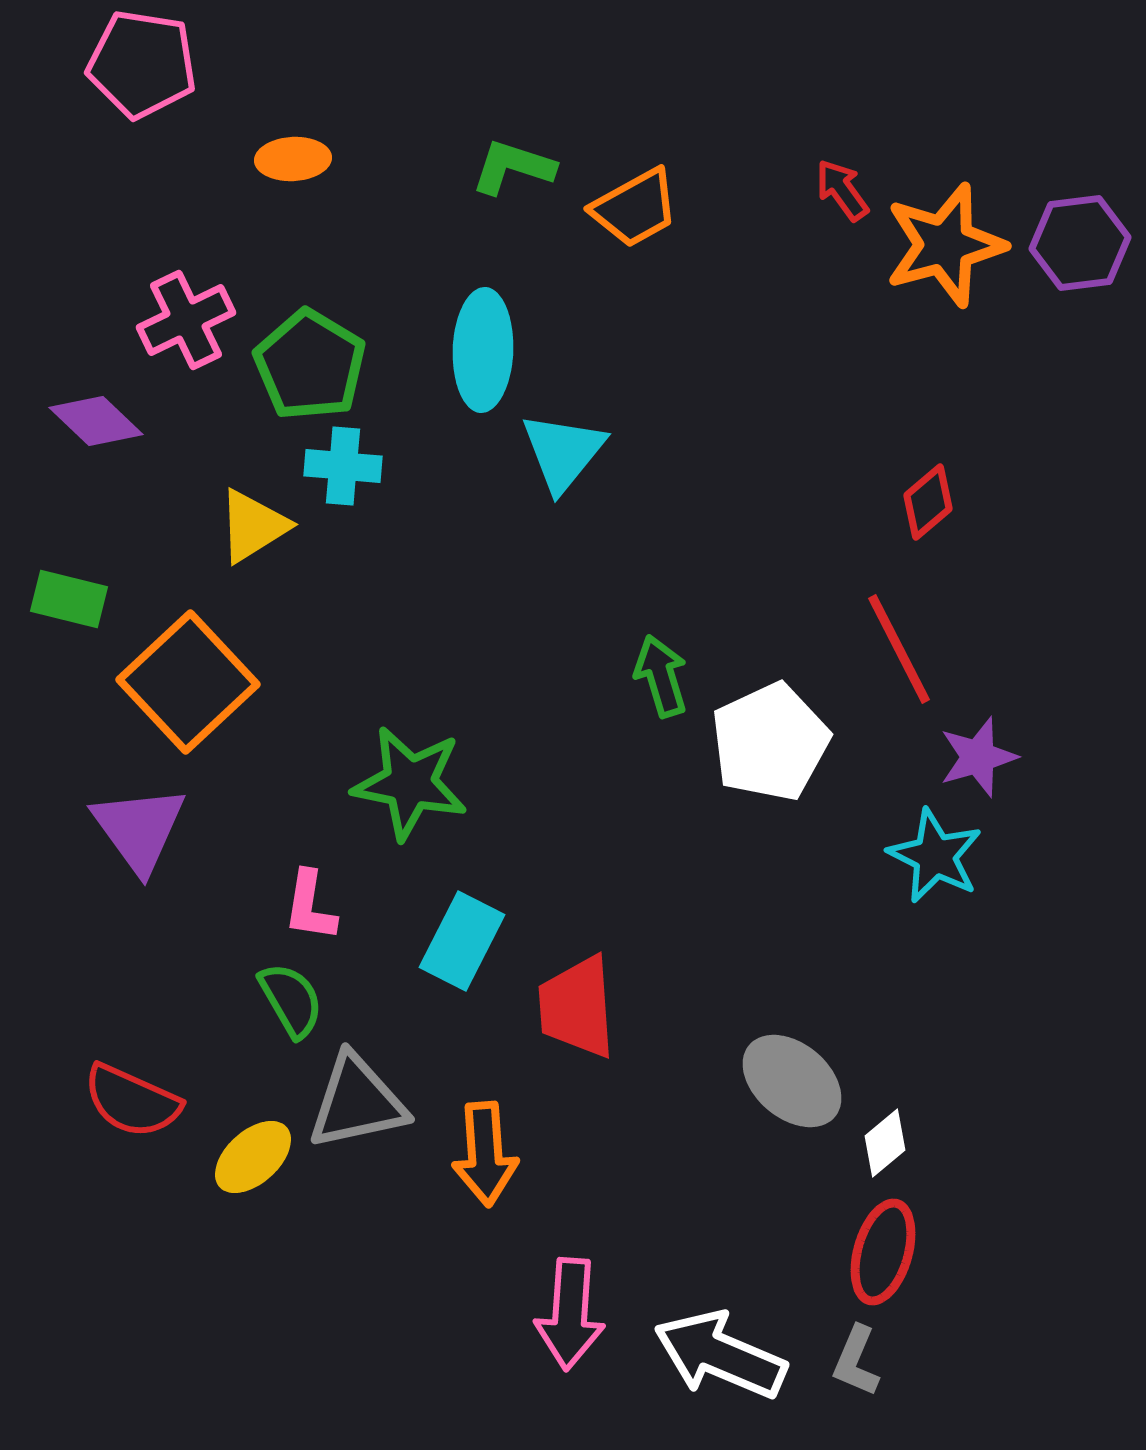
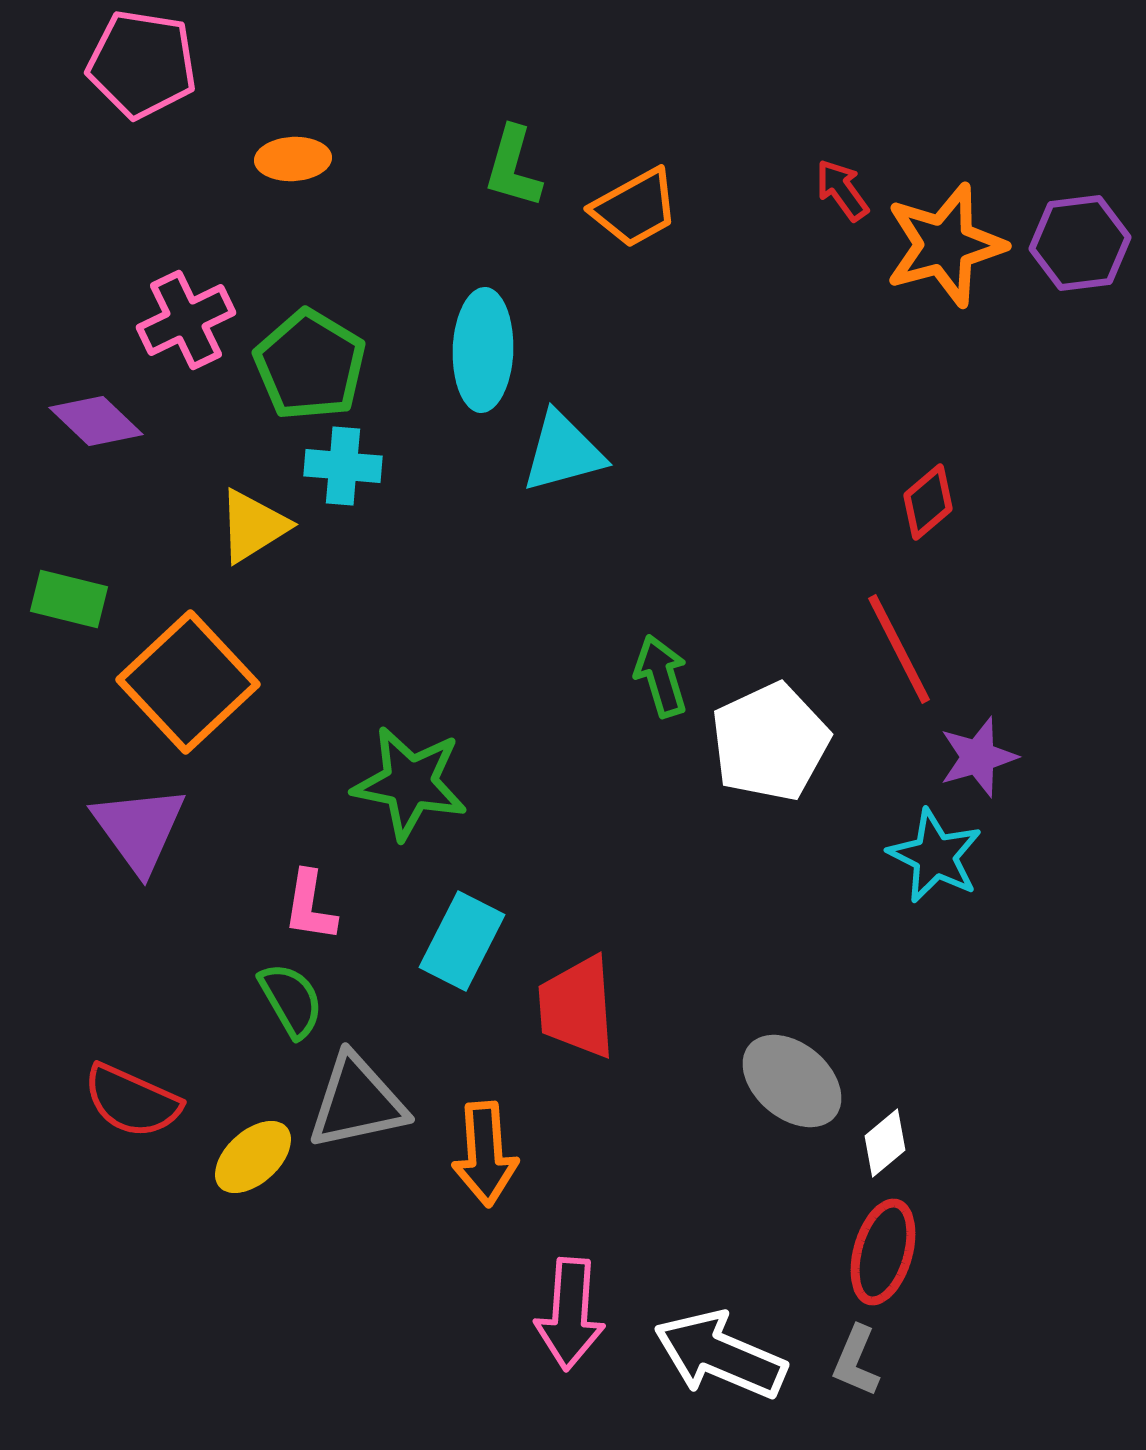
green L-shape: rotated 92 degrees counterclockwise
cyan triangle: rotated 36 degrees clockwise
